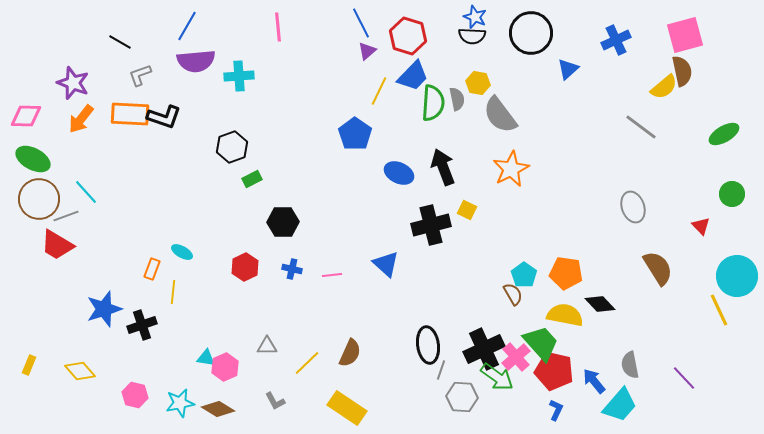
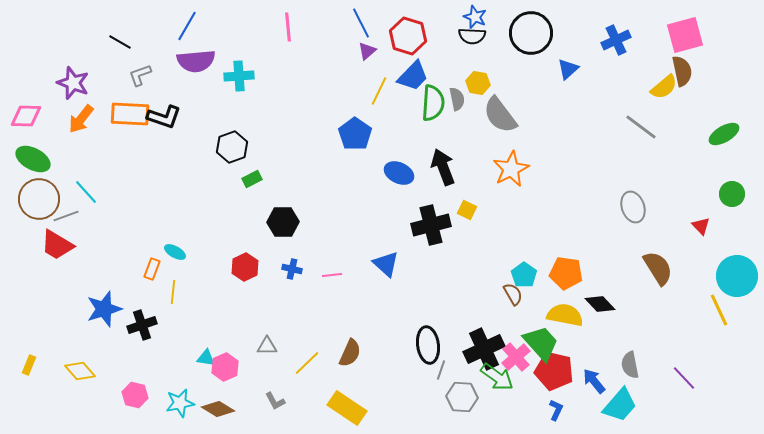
pink line at (278, 27): moved 10 px right
cyan ellipse at (182, 252): moved 7 px left
